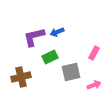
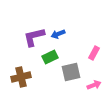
blue arrow: moved 1 px right, 2 px down
